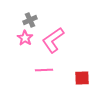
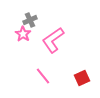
pink star: moved 2 px left, 4 px up
pink line: moved 1 px left, 6 px down; rotated 54 degrees clockwise
red square: rotated 21 degrees counterclockwise
